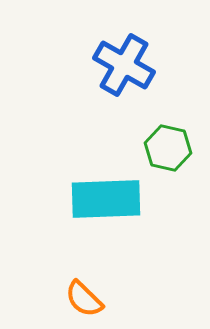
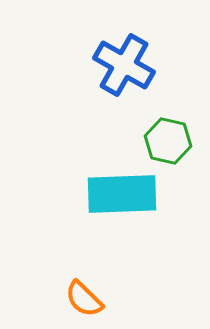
green hexagon: moved 7 px up
cyan rectangle: moved 16 px right, 5 px up
